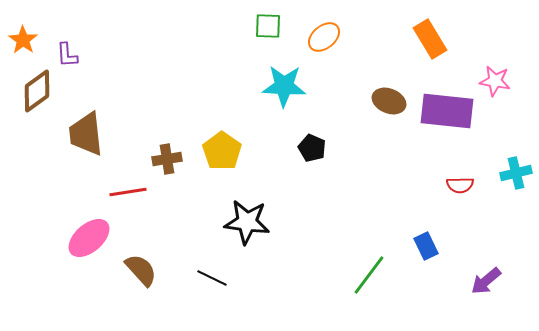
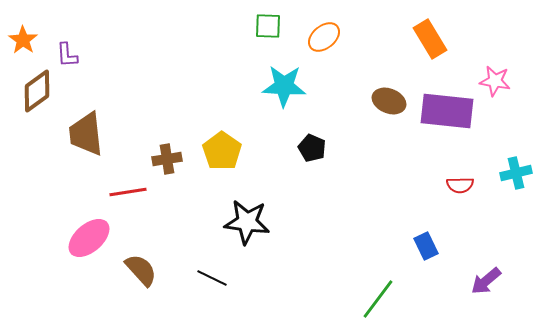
green line: moved 9 px right, 24 px down
